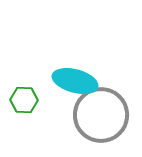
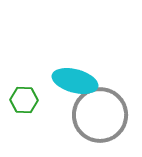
gray circle: moved 1 px left
